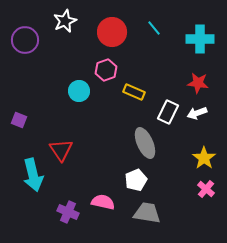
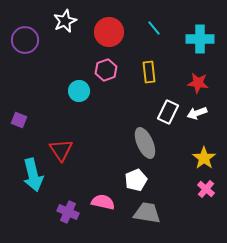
red circle: moved 3 px left
yellow rectangle: moved 15 px right, 20 px up; rotated 60 degrees clockwise
